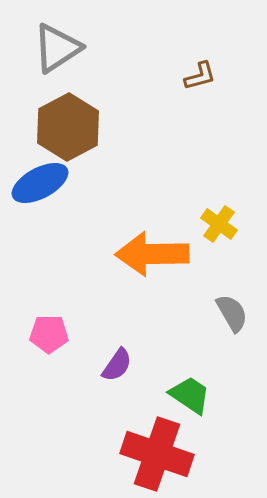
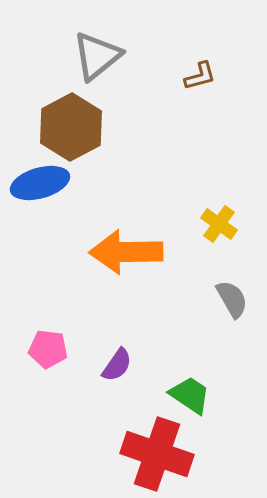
gray triangle: moved 40 px right, 8 px down; rotated 6 degrees counterclockwise
brown hexagon: moved 3 px right
blue ellipse: rotated 12 degrees clockwise
orange arrow: moved 26 px left, 2 px up
gray semicircle: moved 14 px up
pink pentagon: moved 1 px left, 15 px down; rotated 6 degrees clockwise
